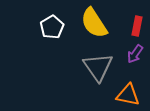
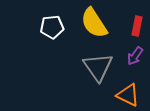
white pentagon: rotated 25 degrees clockwise
purple arrow: moved 2 px down
orange triangle: rotated 15 degrees clockwise
